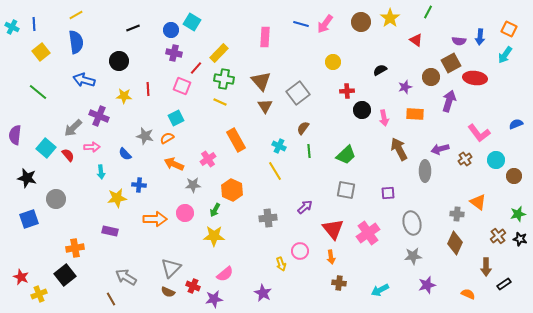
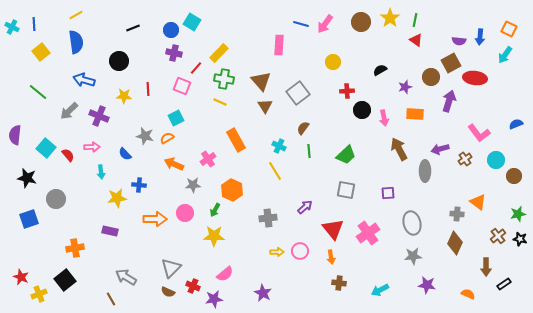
green line at (428, 12): moved 13 px left, 8 px down; rotated 16 degrees counterclockwise
pink rectangle at (265, 37): moved 14 px right, 8 px down
gray arrow at (73, 128): moved 4 px left, 17 px up
yellow arrow at (281, 264): moved 4 px left, 12 px up; rotated 72 degrees counterclockwise
black square at (65, 275): moved 5 px down
purple star at (427, 285): rotated 24 degrees clockwise
